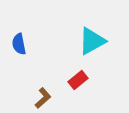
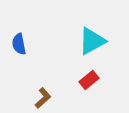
red rectangle: moved 11 px right
